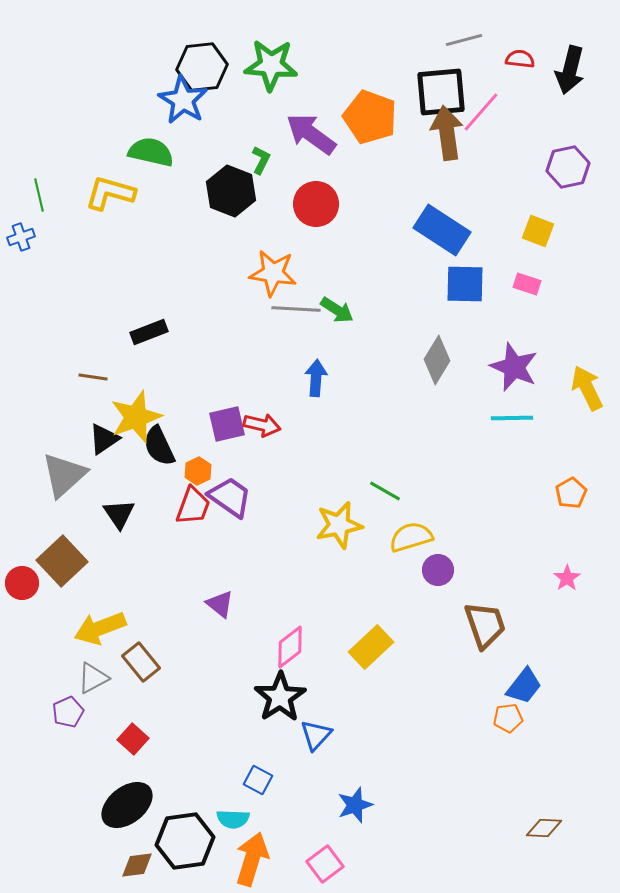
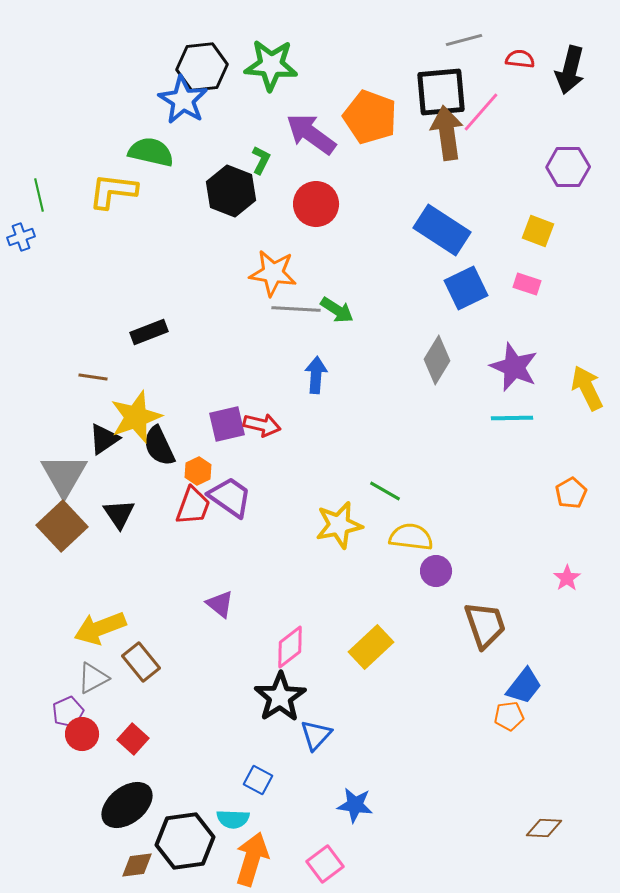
purple hexagon at (568, 167): rotated 12 degrees clockwise
yellow L-shape at (110, 193): moved 3 px right, 2 px up; rotated 9 degrees counterclockwise
blue square at (465, 284): moved 1 px right, 4 px down; rotated 27 degrees counterclockwise
blue arrow at (316, 378): moved 3 px up
gray triangle at (64, 475): rotated 18 degrees counterclockwise
yellow semicircle at (411, 537): rotated 24 degrees clockwise
brown square at (62, 561): moved 35 px up
purple circle at (438, 570): moved 2 px left, 1 px down
red circle at (22, 583): moved 60 px right, 151 px down
orange pentagon at (508, 718): moved 1 px right, 2 px up
blue star at (355, 805): rotated 27 degrees clockwise
